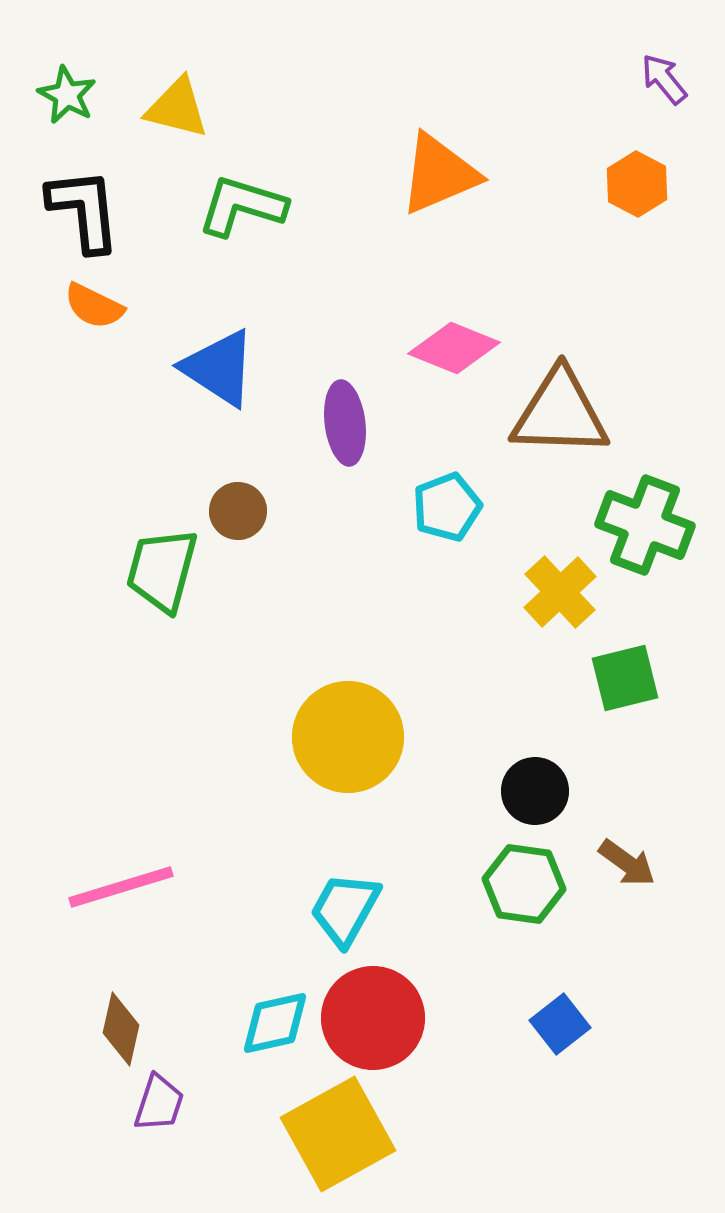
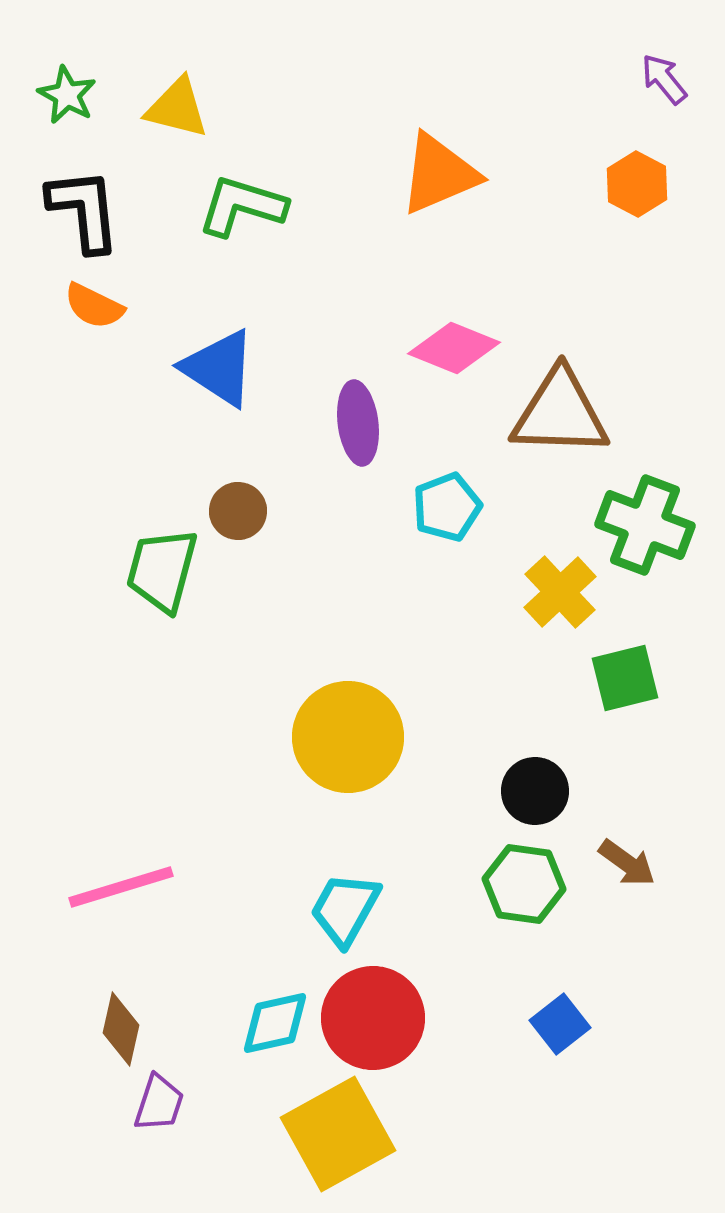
purple ellipse: moved 13 px right
